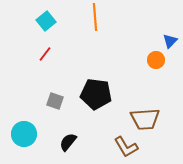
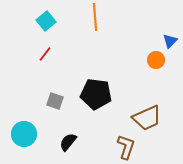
brown trapezoid: moved 2 px right, 1 px up; rotated 20 degrees counterclockwise
brown L-shape: rotated 130 degrees counterclockwise
